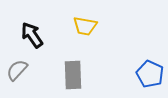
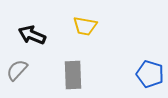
black arrow: rotated 32 degrees counterclockwise
blue pentagon: rotated 8 degrees counterclockwise
